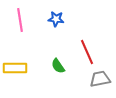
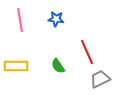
yellow rectangle: moved 1 px right, 2 px up
gray trapezoid: rotated 15 degrees counterclockwise
